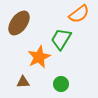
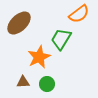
brown ellipse: rotated 10 degrees clockwise
green circle: moved 14 px left
